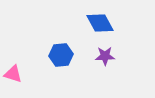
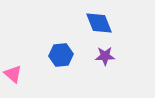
blue diamond: moved 1 px left; rotated 8 degrees clockwise
pink triangle: rotated 24 degrees clockwise
